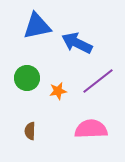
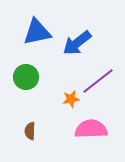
blue triangle: moved 6 px down
blue arrow: rotated 64 degrees counterclockwise
green circle: moved 1 px left, 1 px up
orange star: moved 13 px right, 8 px down
